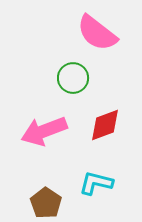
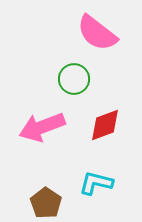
green circle: moved 1 px right, 1 px down
pink arrow: moved 2 px left, 4 px up
